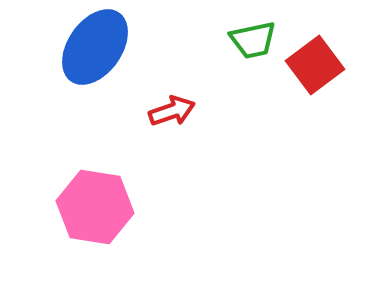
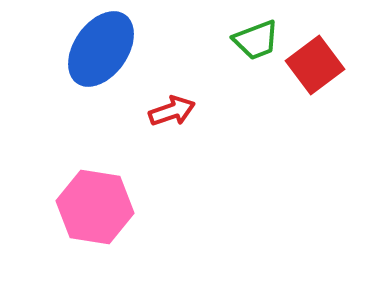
green trapezoid: moved 3 px right; rotated 9 degrees counterclockwise
blue ellipse: moved 6 px right, 2 px down
